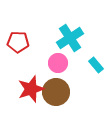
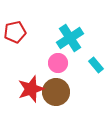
red pentagon: moved 3 px left, 10 px up; rotated 15 degrees counterclockwise
